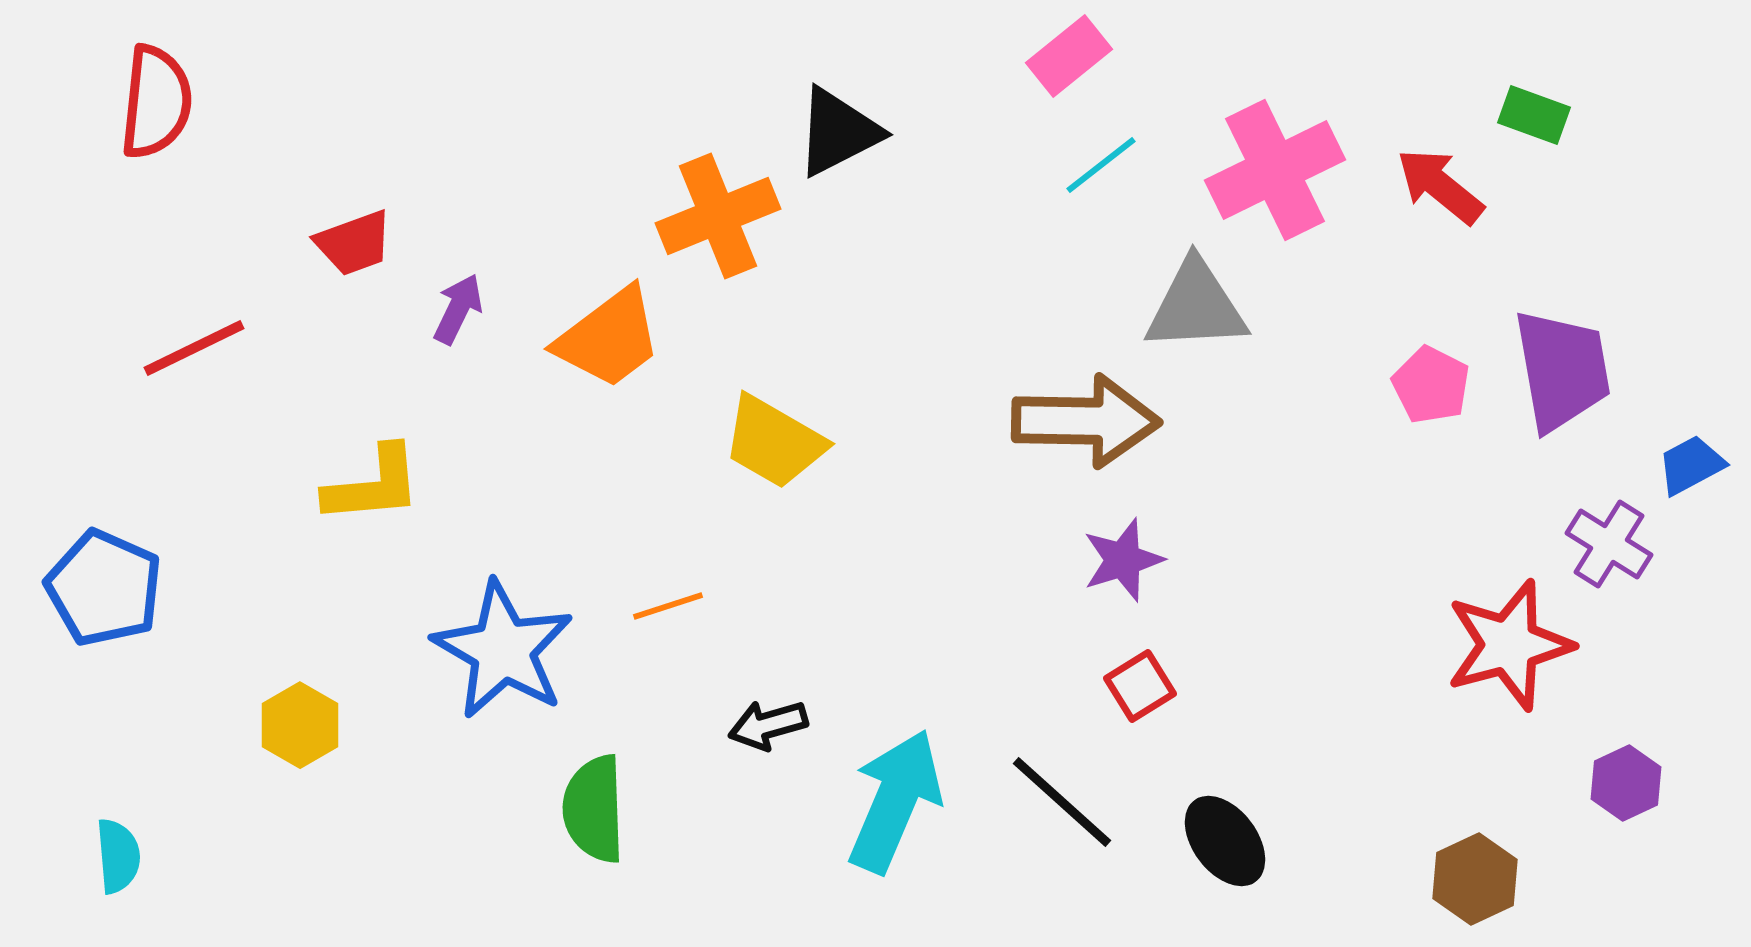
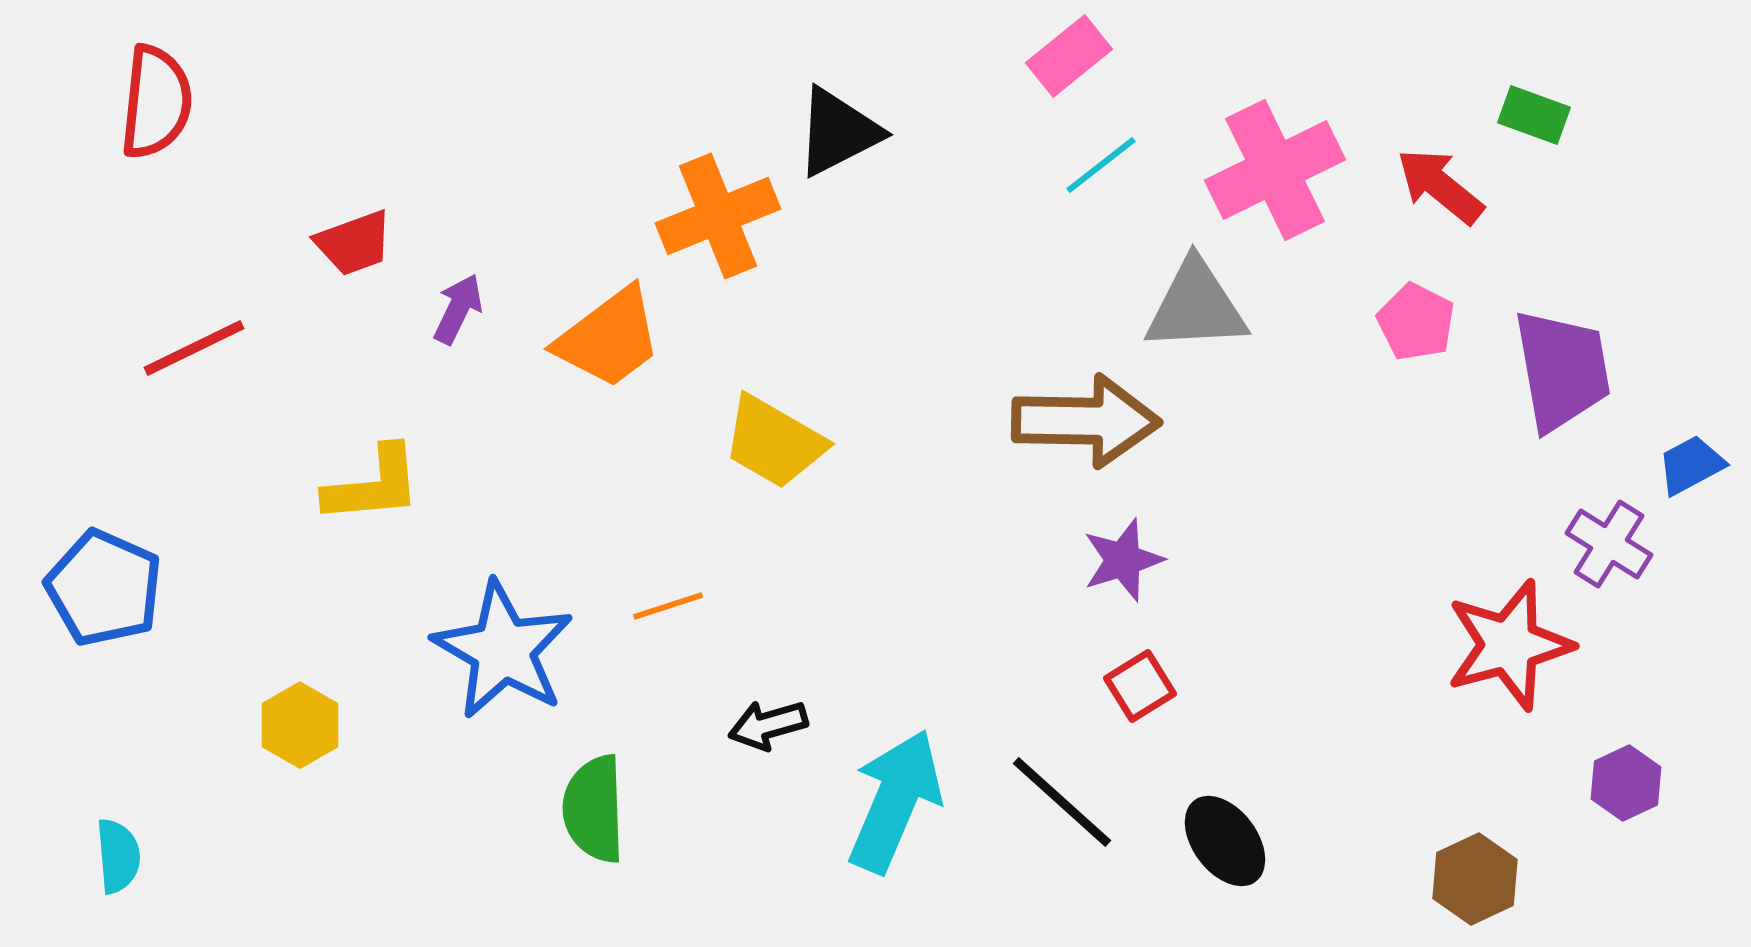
pink pentagon: moved 15 px left, 63 px up
